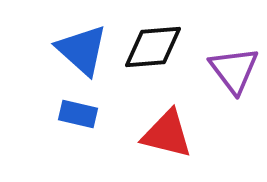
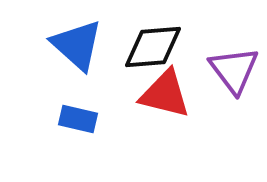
blue triangle: moved 5 px left, 5 px up
blue rectangle: moved 5 px down
red triangle: moved 2 px left, 40 px up
